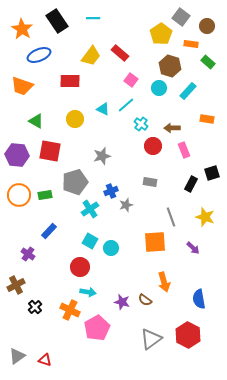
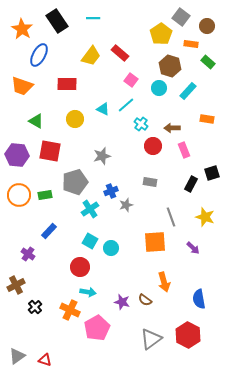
blue ellipse at (39, 55): rotated 40 degrees counterclockwise
red rectangle at (70, 81): moved 3 px left, 3 px down
